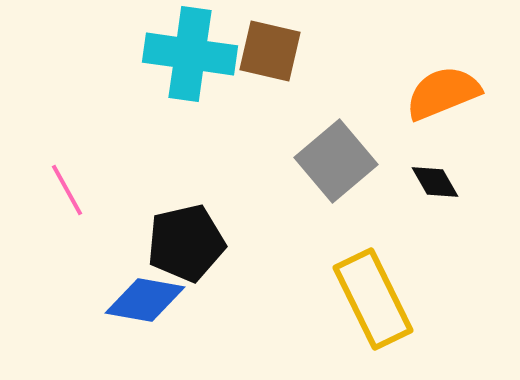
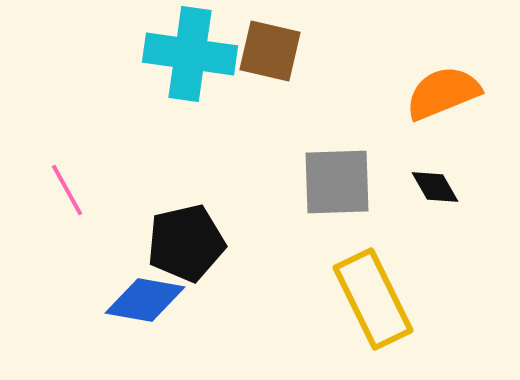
gray square: moved 1 px right, 21 px down; rotated 38 degrees clockwise
black diamond: moved 5 px down
